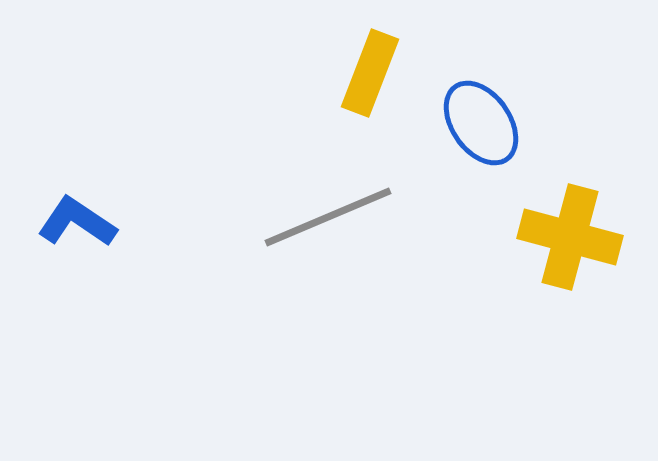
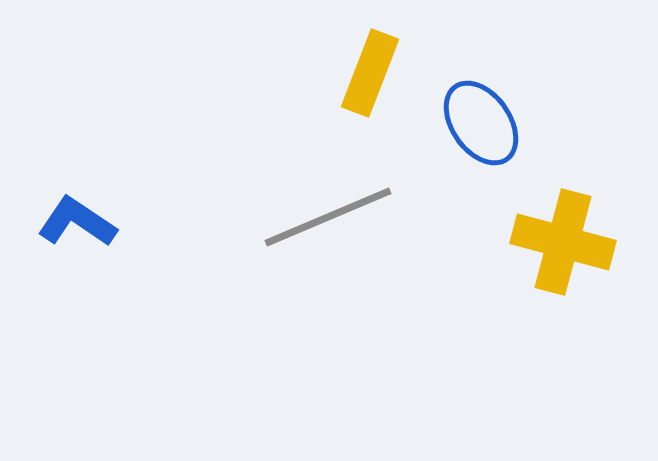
yellow cross: moved 7 px left, 5 px down
